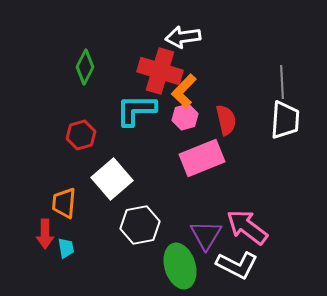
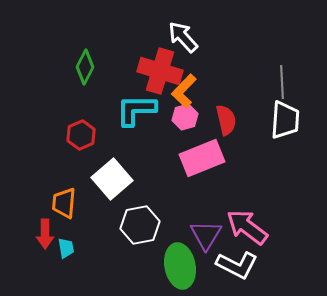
white arrow: rotated 56 degrees clockwise
red hexagon: rotated 8 degrees counterclockwise
green ellipse: rotated 6 degrees clockwise
